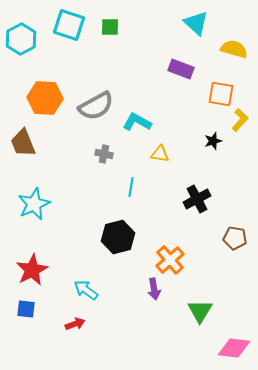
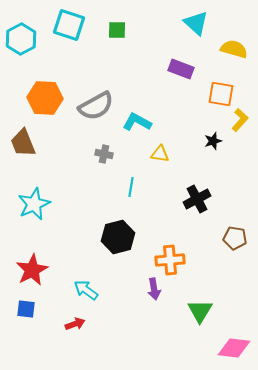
green square: moved 7 px right, 3 px down
orange cross: rotated 36 degrees clockwise
